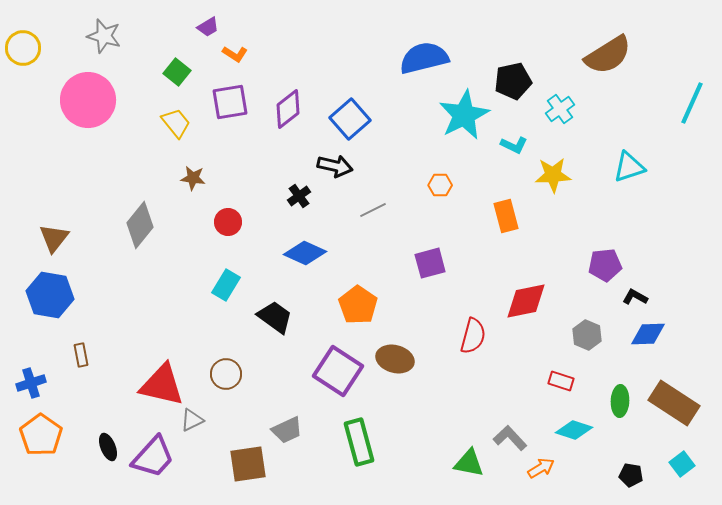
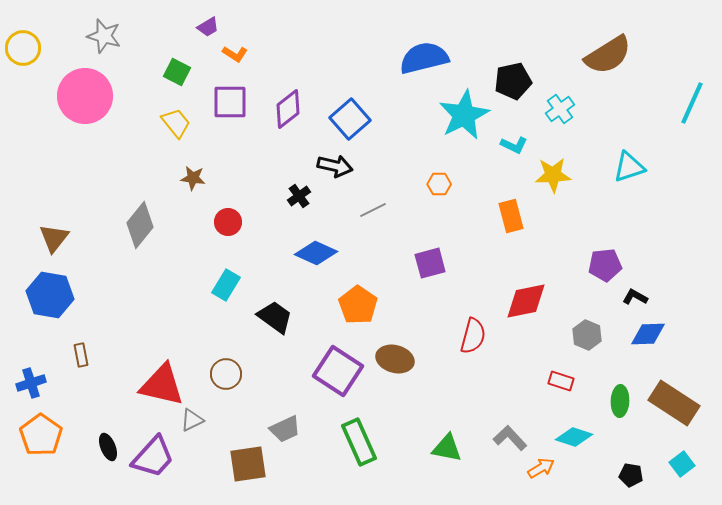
green square at (177, 72): rotated 12 degrees counterclockwise
pink circle at (88, 100): moved 3 px left, 4 px up
purple square at (230, 102): rotated 9 degrees clockwise
orange hexagon at (440, 185): moved 1 px left, 1 px up
orange rectangle at (506, 216): moved 5 px right
blue diamond at (305, 253): moved 11 px right
gray trapezoid at (287, 430): moved 2 px left, 1 px up
cyan diamond at (574, 430): moved 7 px down
green rectangle at (359, 442): rotated 9 degrees counterclockwise
green triangle at (469, 463): moved 22 px left, 15 px up
